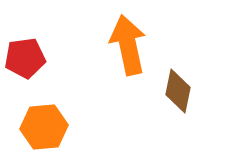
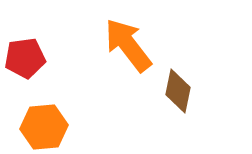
orange arrow: rotated 26 degrees counterclockwise
